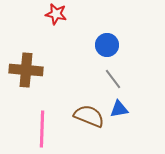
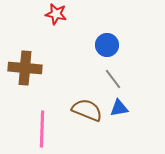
brown cross: moved 1 px left, 2 px up
blue triangle: moved 1 px up
brown semicircle: moved 2 px left, 6 px up
